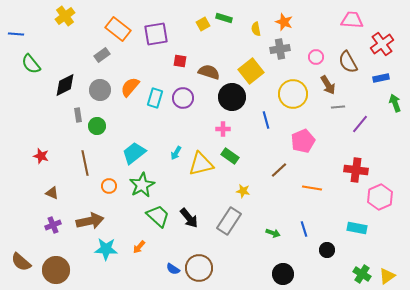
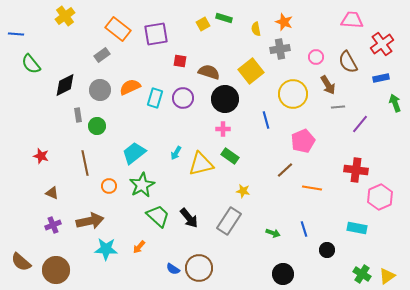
orange semicircle at (130, 87): rotated 25 degrees clockwise
black circle at (232, 97): moved 7 px left, 2 px down
brown line at (279, 170): moved 6 px right
